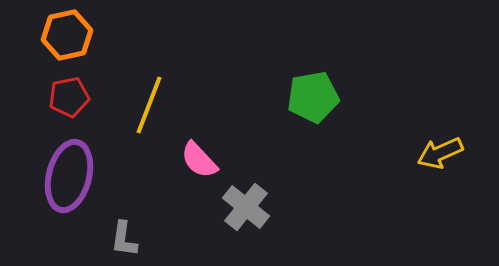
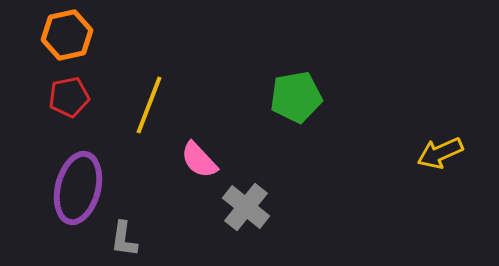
green pentagon: moved 17 px left
purple ellipse: moved 9 px right, 12 px down
